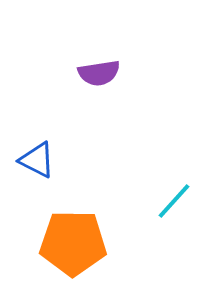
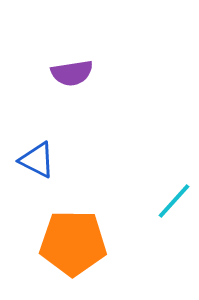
purple semicircle: moved 27 px left
